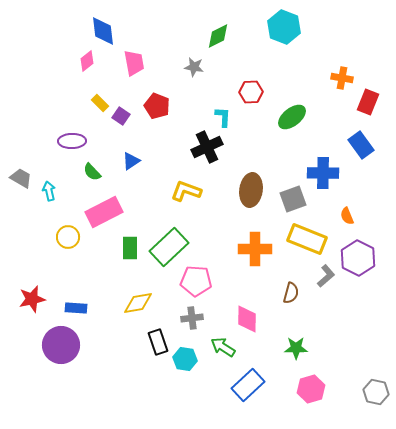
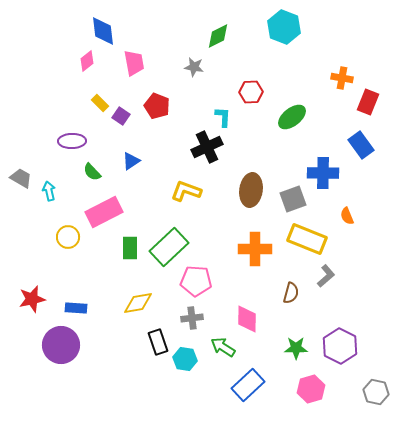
purple hexagon at (358, 258): moved 18 px left, 88 px down
